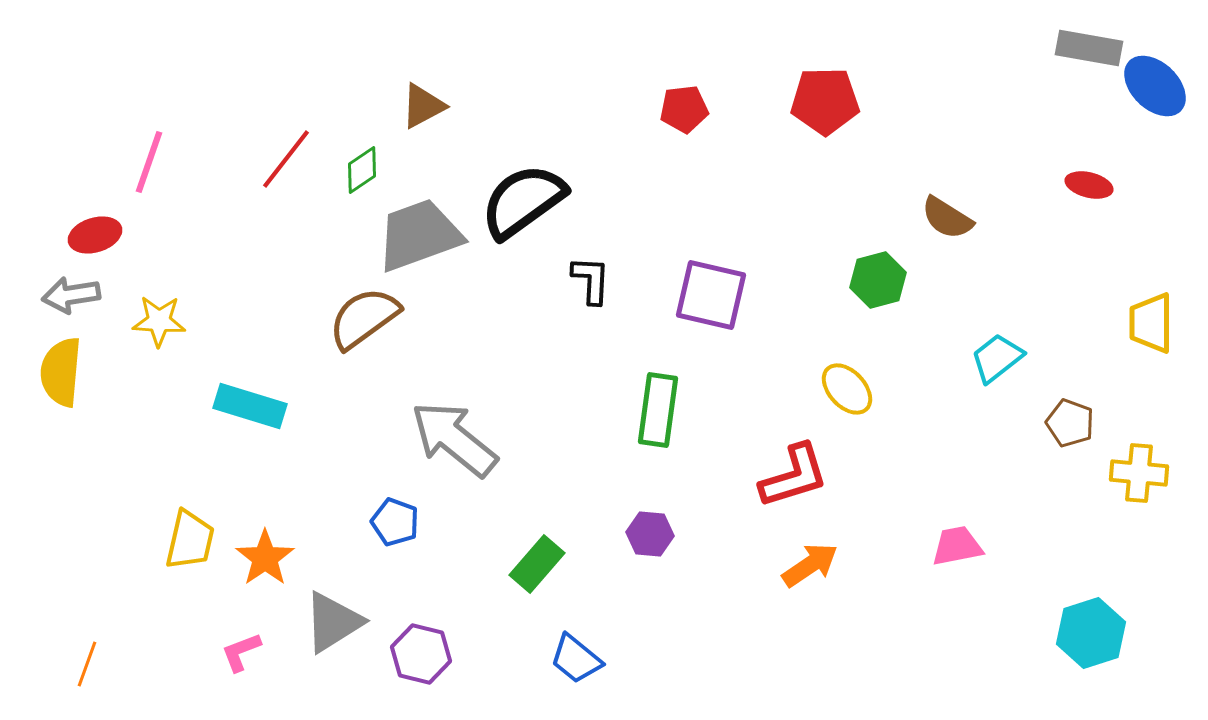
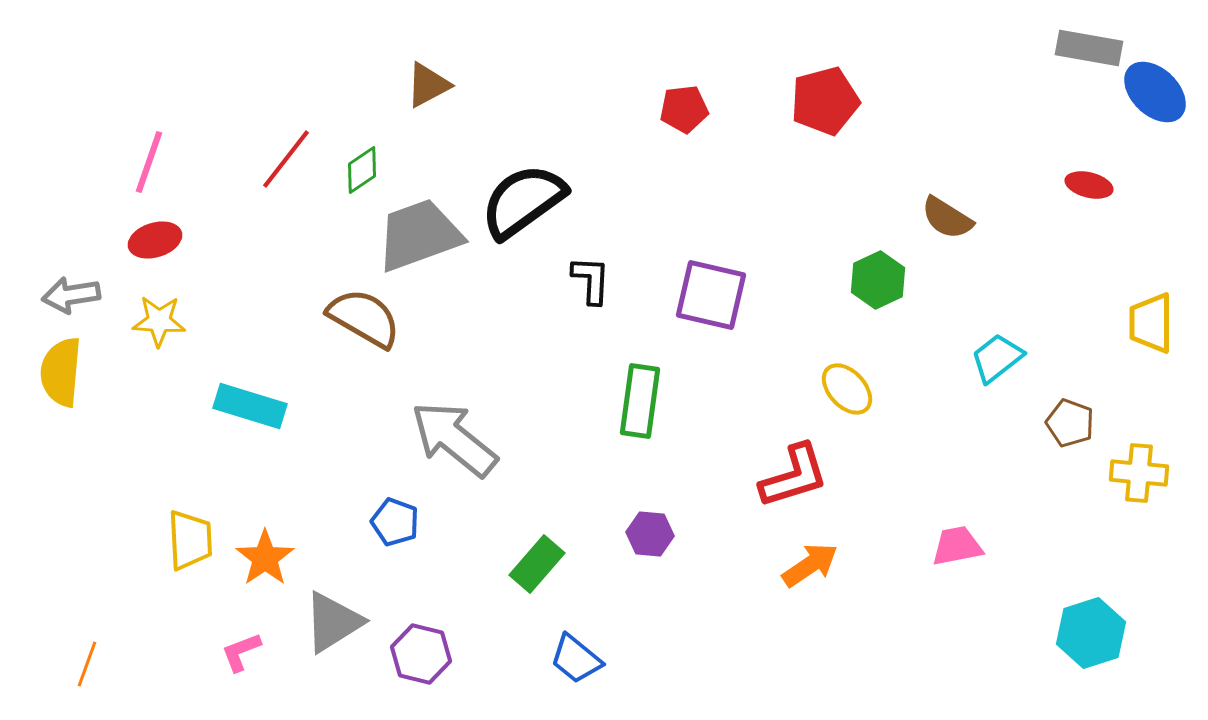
blue ellipse at (1155, 86): moved 6 px down
red pentagon at (825, 101): rotated 14 degrees counterclockwise
brown triangle at (423, 106): moved 5 px right, 21 px up
red ellipse at (95, 235): moved 60 px right, 5 px down
green hexagon at (878, 280): rotated 10 degrees counterclockwise
brown semicircle at (364, 318): rotated 66 degrees clockwise
green rectangle at (658, 410): moved 18 px left, 9 px up
yellow trapezoid at (190, 540): rotated 16 degrees counterclockwise
